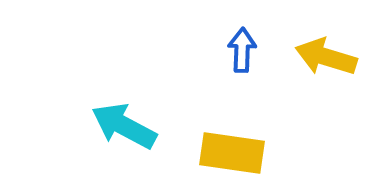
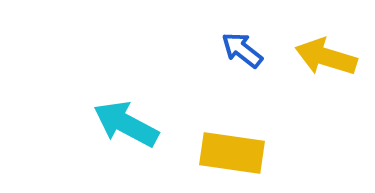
blue arrow: rotated 54 degrees counterclockwise
cyan arrow: moved 2 px right, 2 px up
